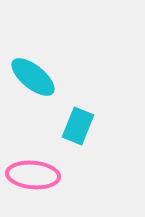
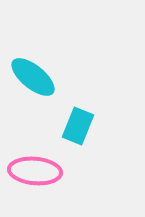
pink ellipse: moved 2 px right, 4 px up
